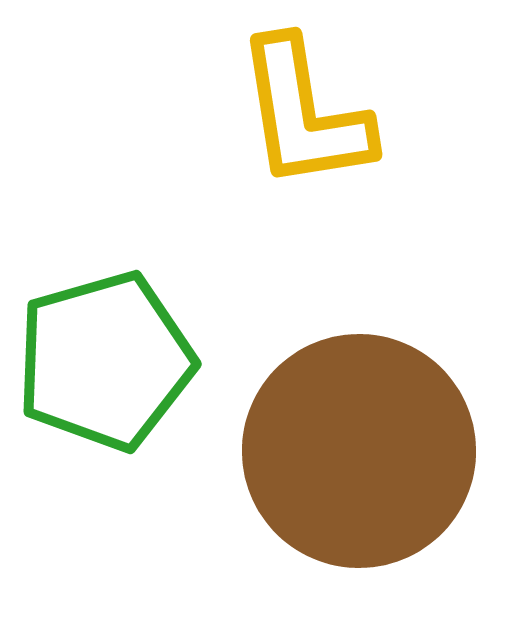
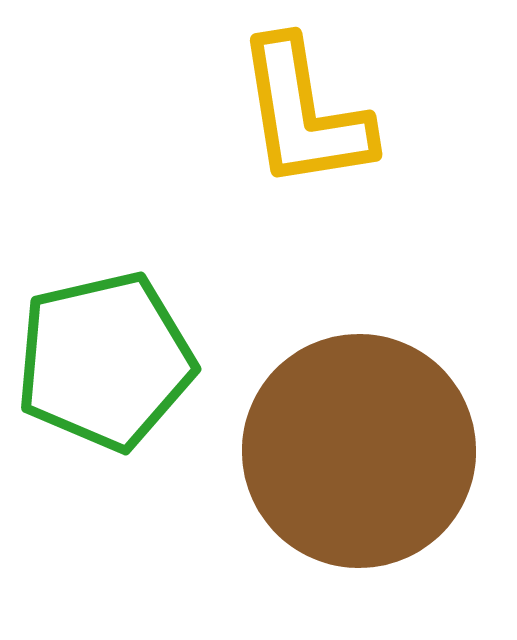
green pentagon: rotated 3 degrees clockwise
